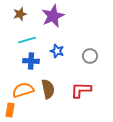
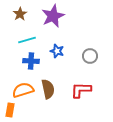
brown star: rotated 16 degrees counterclockwise
